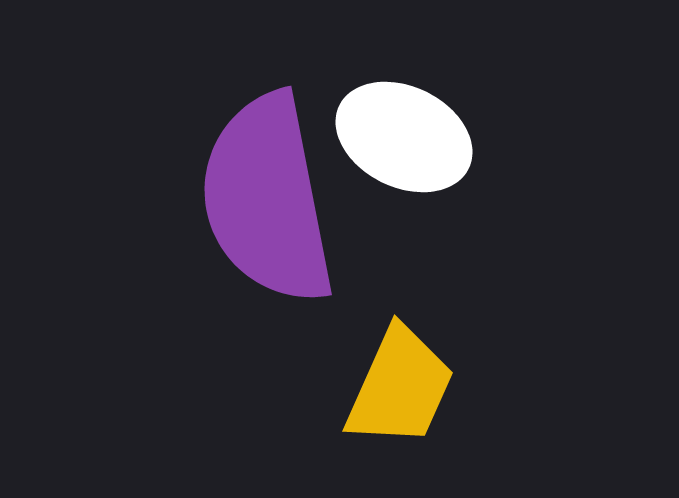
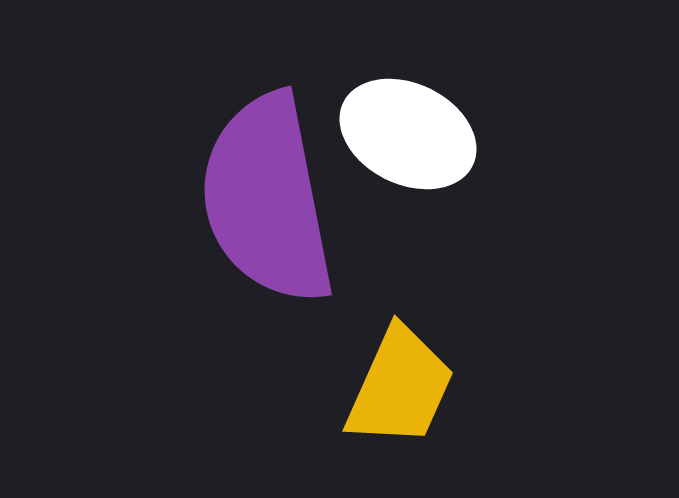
white ellipse: moved 4 px right, 3 px up
